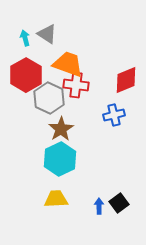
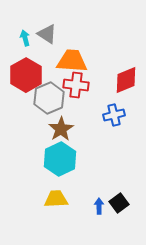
orange trapezoid: moved 4 px right, 3 px up; rotated 16 degrees counterclockwise
gray hexagon: rotated 12 degrees clockwise
